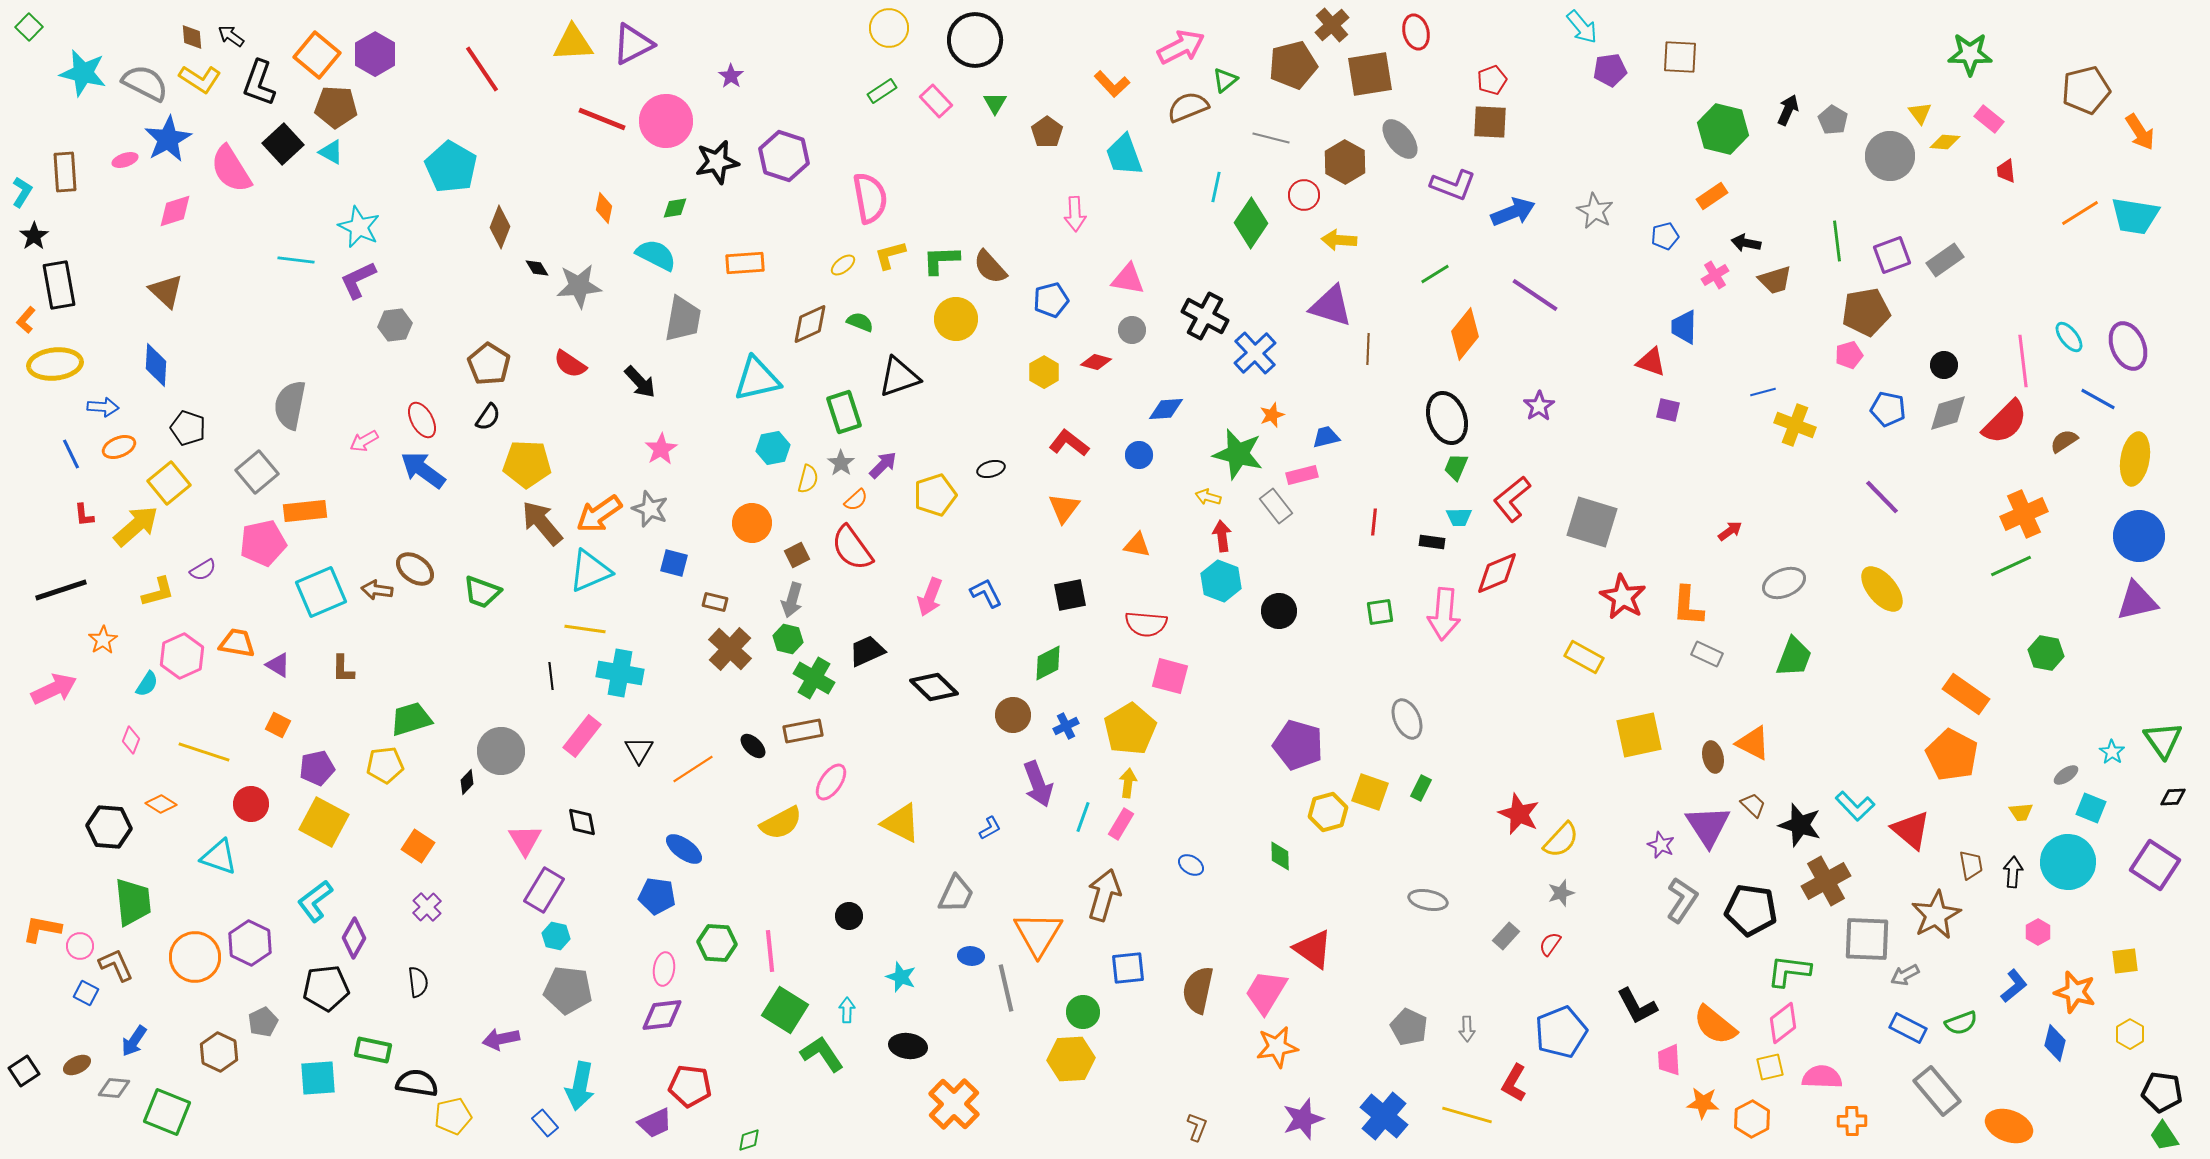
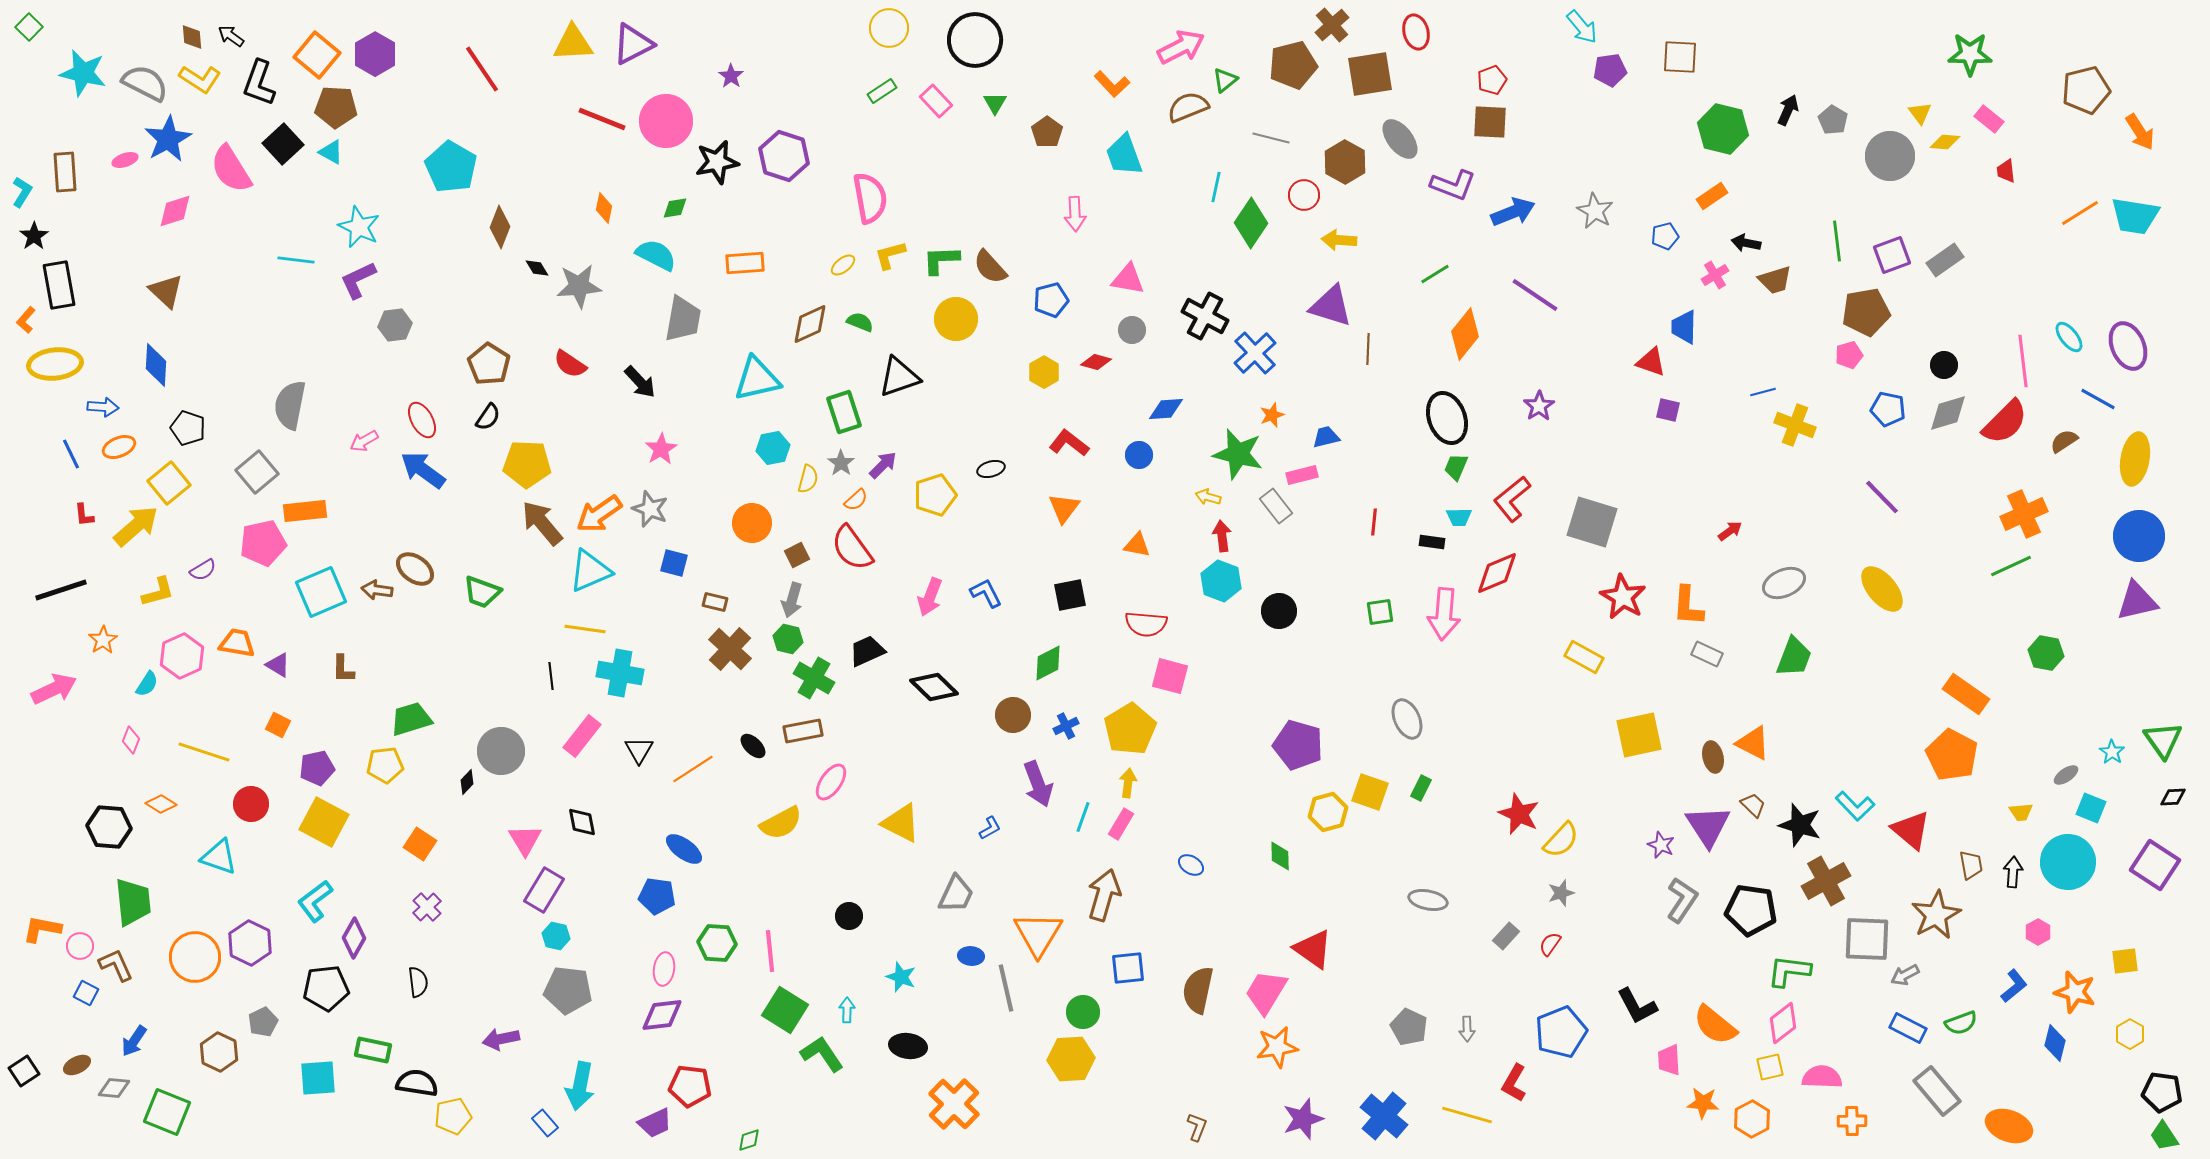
orange square at (418, 846): moved 2 px right, 2 px up
